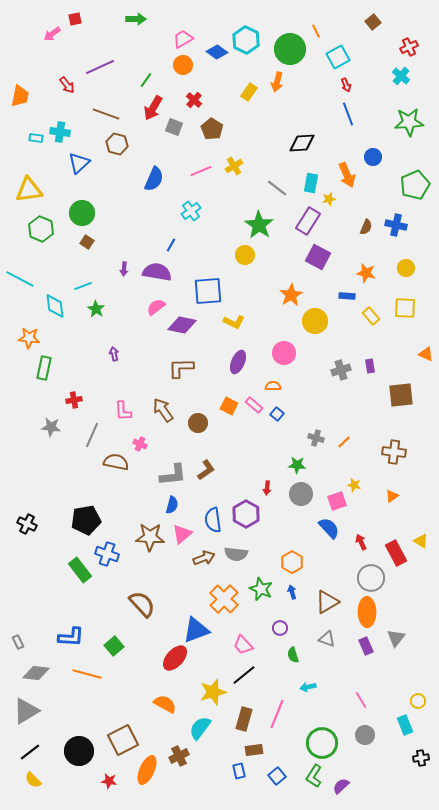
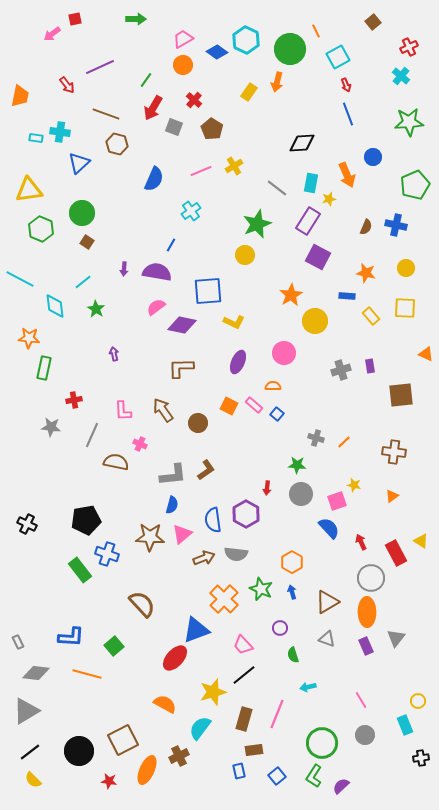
green star at (259, 225): moved 2 px left, 1 px up; rotated 16 degrees clockwise
cyan line at (83, 286): moved 4 px up; rotated 18 degrees counterclockwise
